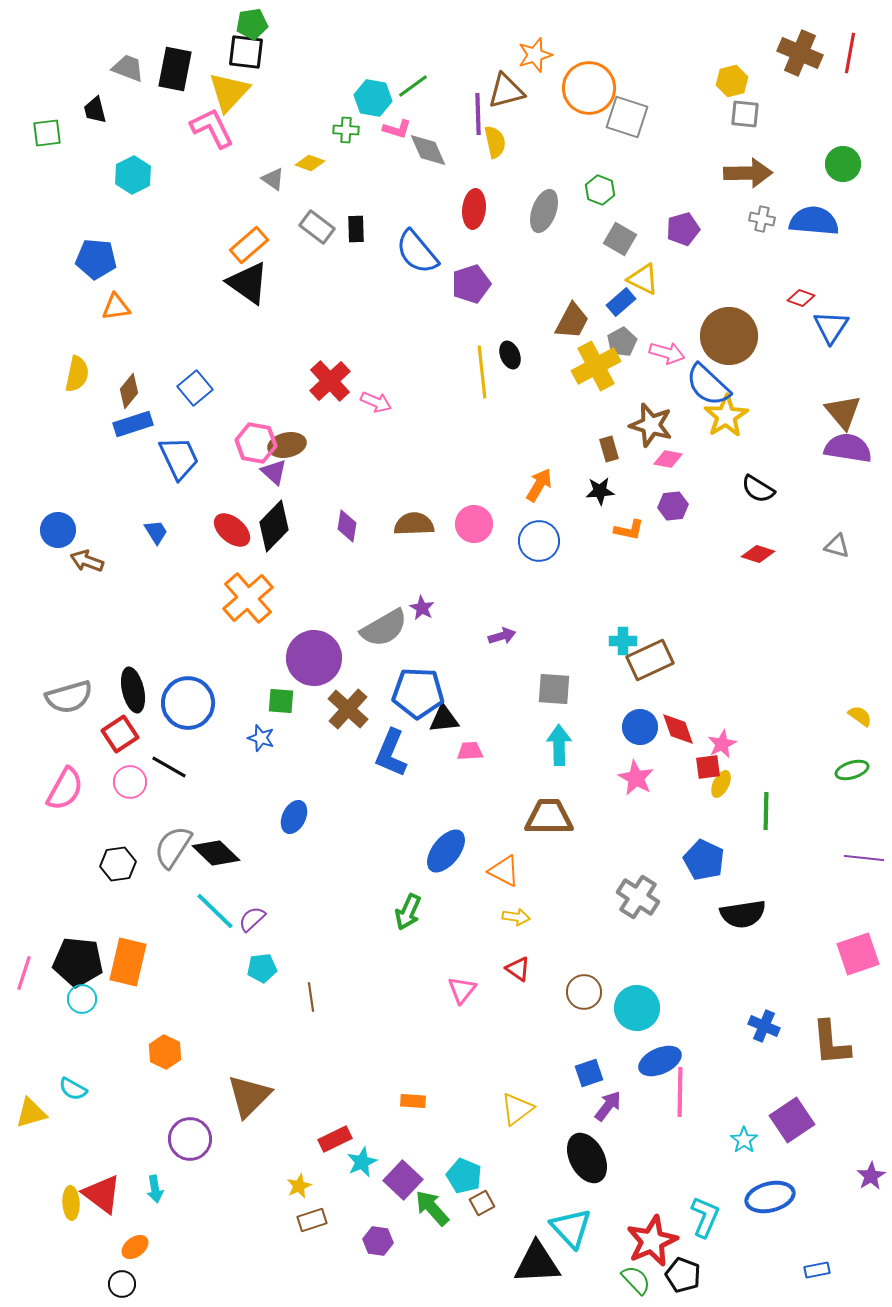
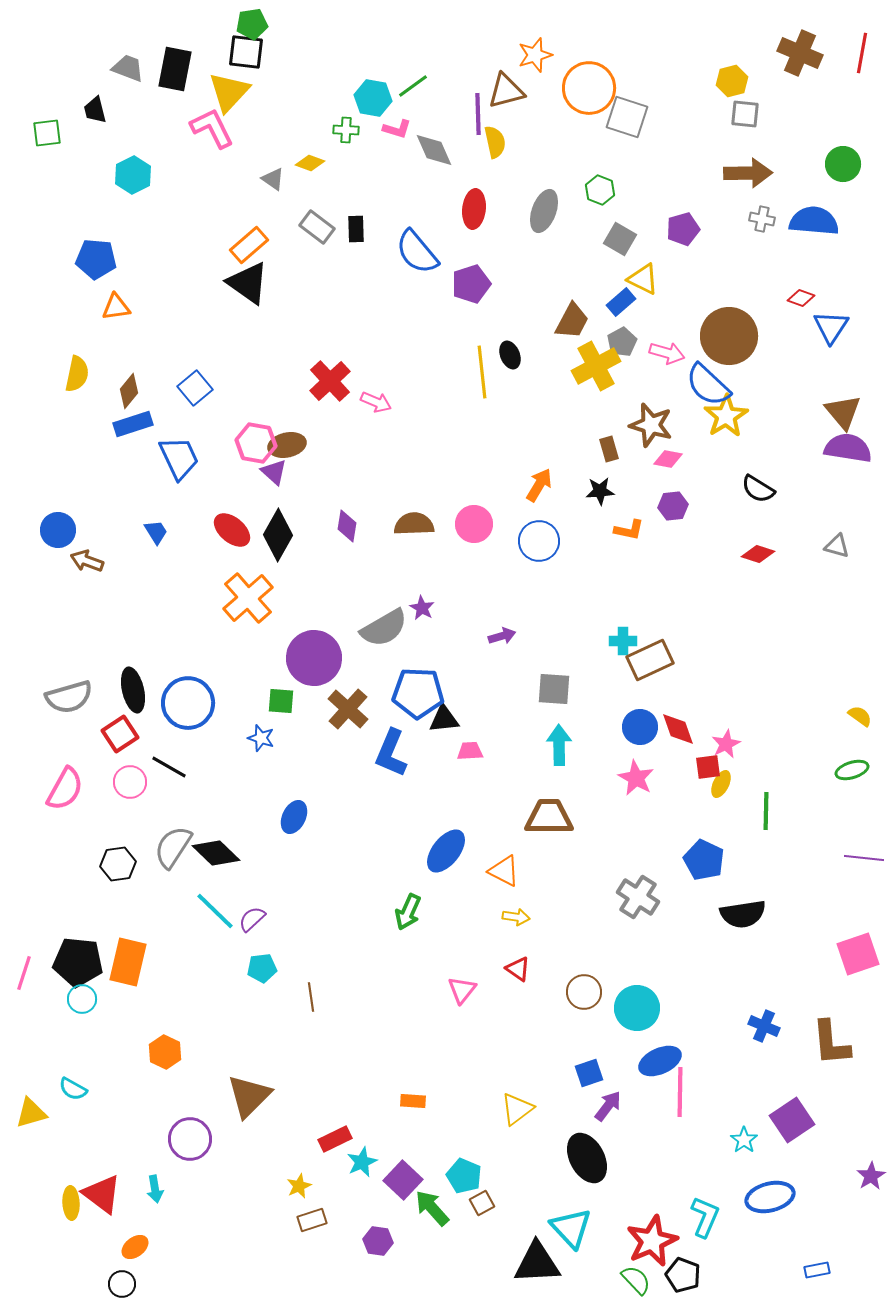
red line at (850, 53): moved 12 px right
gray diamond at (428, 150): moved 6 px right
black diamond at (274, 526): moved 4 px right, 9 px down; rotated 15 degrees counterclockwise
pink star at (722, 744): moved 4 px right
